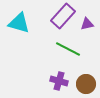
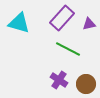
purple rectangle: moved 1 px left, 2 px down
purple triangle: moved 2 px right
purple cross: moved 1 px up; rotated 18 degrees clockwise
